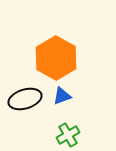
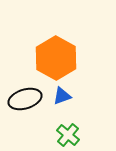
green cross: rotated 20 degrees counterclockwise
